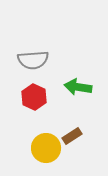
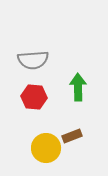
green arrow: rotated 80 degrees clockwise
red hexagon: rotated 20 degrees counterclockwise
brown rectangle: rotated 12 degrees clockwise
